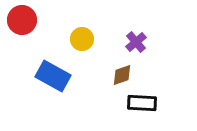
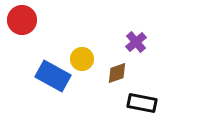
yellow circle: moved 20 px down
brown diamond: moved 5 px left, 2 px up
black rectangle: rotated 8 degrees clockwise
